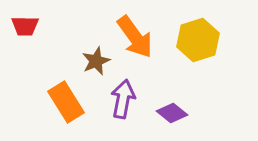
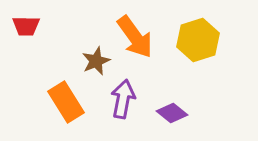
red trapezoid: moved 1 px right
